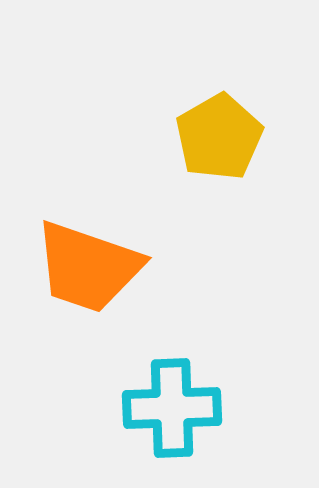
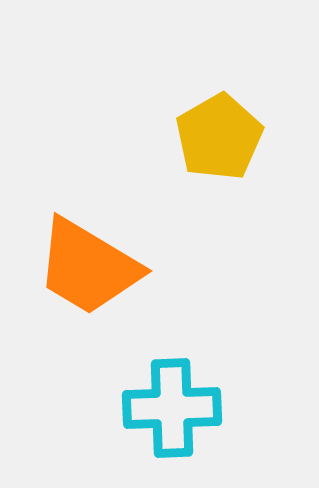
orange trapezoid: rotated 12 degrees clockwise
